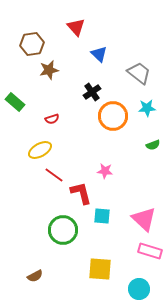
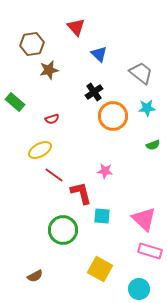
gray trapezoid: moved 2 px right
black cross: moved 2 px right
yellow square: rotated 25 degrees clockwise
